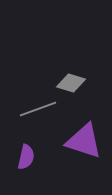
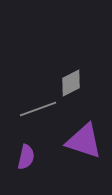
gray diamond: rotated 44 degrees counterclockwise
